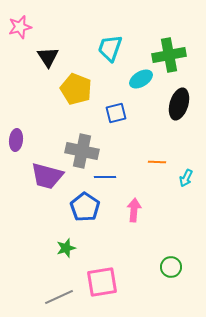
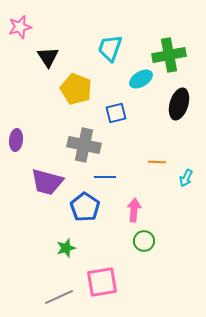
gray cross: moved 2 px right, 6 px up
purple trapezoid: moved 6 px down
green circle: moved 27 px left, 26 px up
